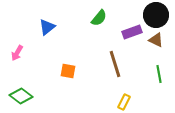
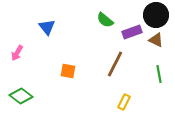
green semicircle: moved 6 px right, 2 px down; rotated 90 degrees clockwise
blue triangle: rotated 30 degrees counterclockwise
brown line: rotated 44 degrees clockwise
